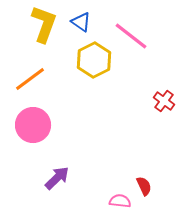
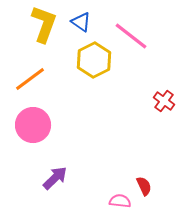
purple arrow: moved 2 px left
